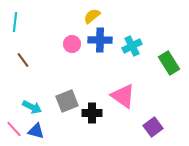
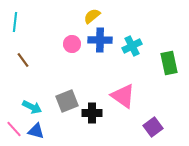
green rectangle: rotated 20 degrees clockwise
